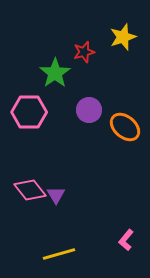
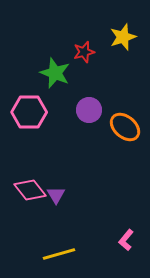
green star: rotated 16 degrees counterclockwise
